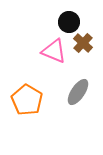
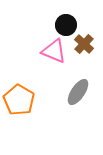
black circle: moved 3 px left, 3 px down
brown cross: moved 1 px right, 1 px down
orange pentagon: moved 8 px left
